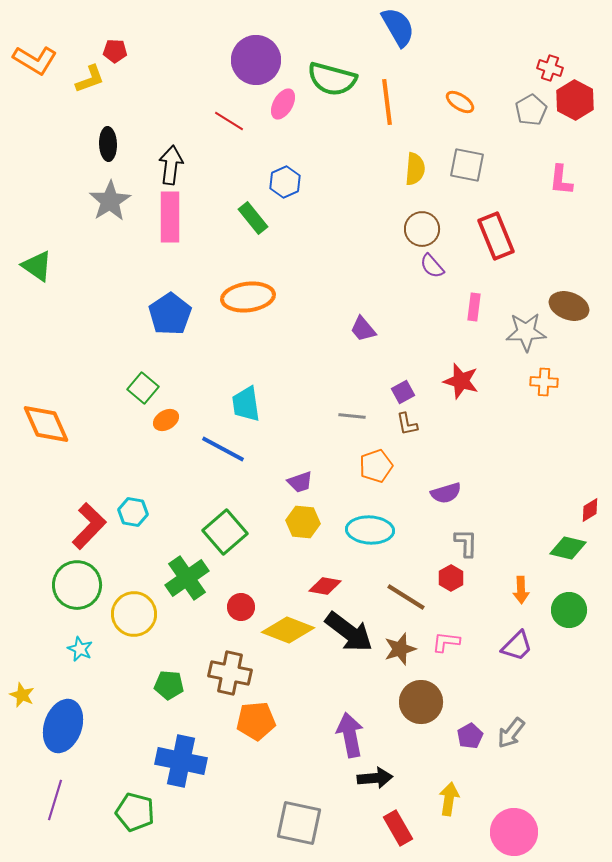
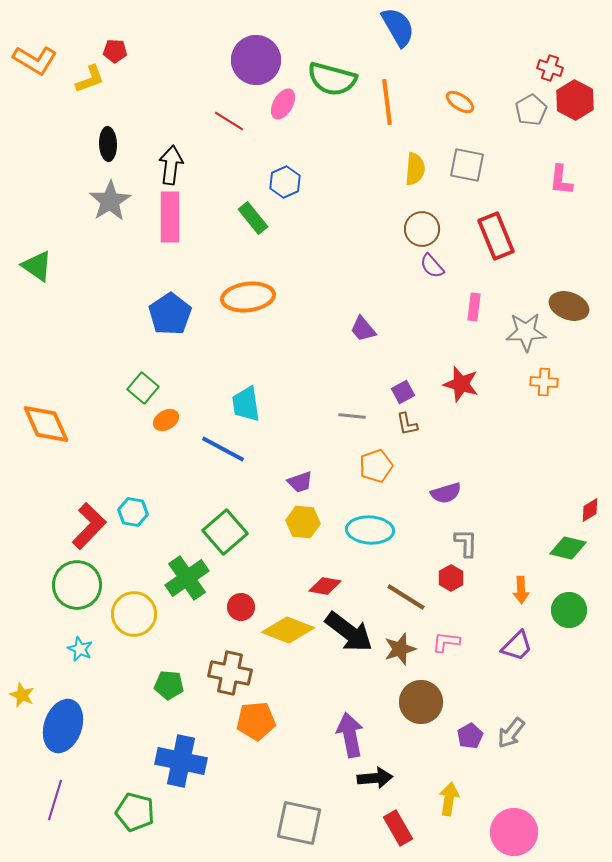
red star at (461, 381): moved 3 px down
